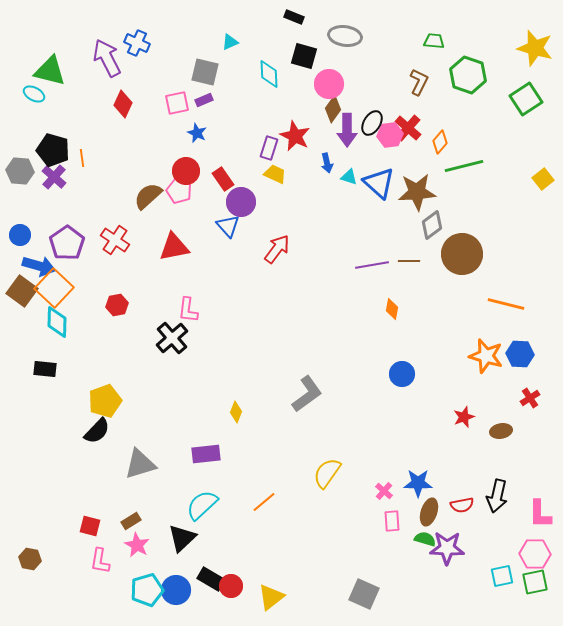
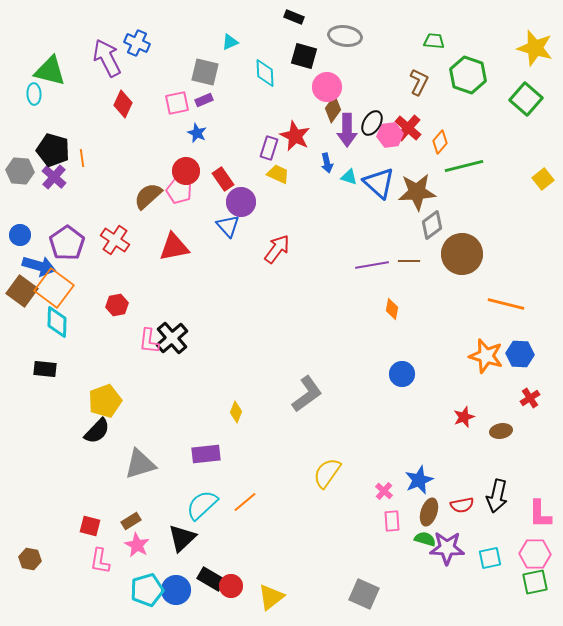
cyan diamond at (269, 74): moved 4 px left, 1 px up
pink circle at (329, 84): moved 2 px left, 3 px down
cyan ellipse at (34, 94): rotated 60 degrees clockwise
green square at (526, 99): rotated 16 degrees counterclockwise
yellow trapezoid at (275, 174): moved 3 px right
orange square at (54, 288): rotated 6 degrees counterclockwise
pink L-shape at (188, 310): moved 39 px left, 31 px down
blue star at (418, 483): moved 1 px right, 3 px up; rotated 24 degrees counterclockwise
orange line at (264, 502): moved 19 px left
cyan square at (502, 576): moved 12 px left, 18 px up
